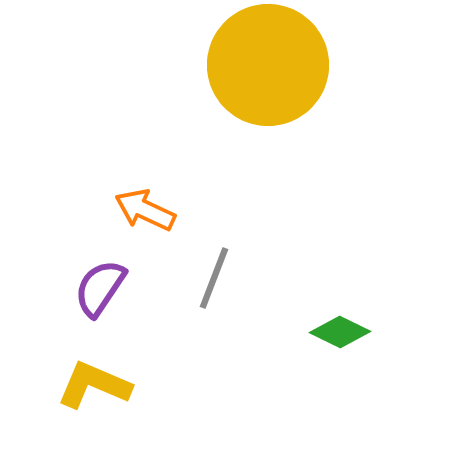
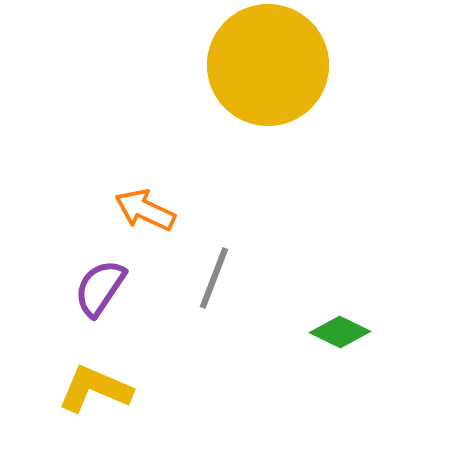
yellow L-shape: moved 1 px right, 4 px down
